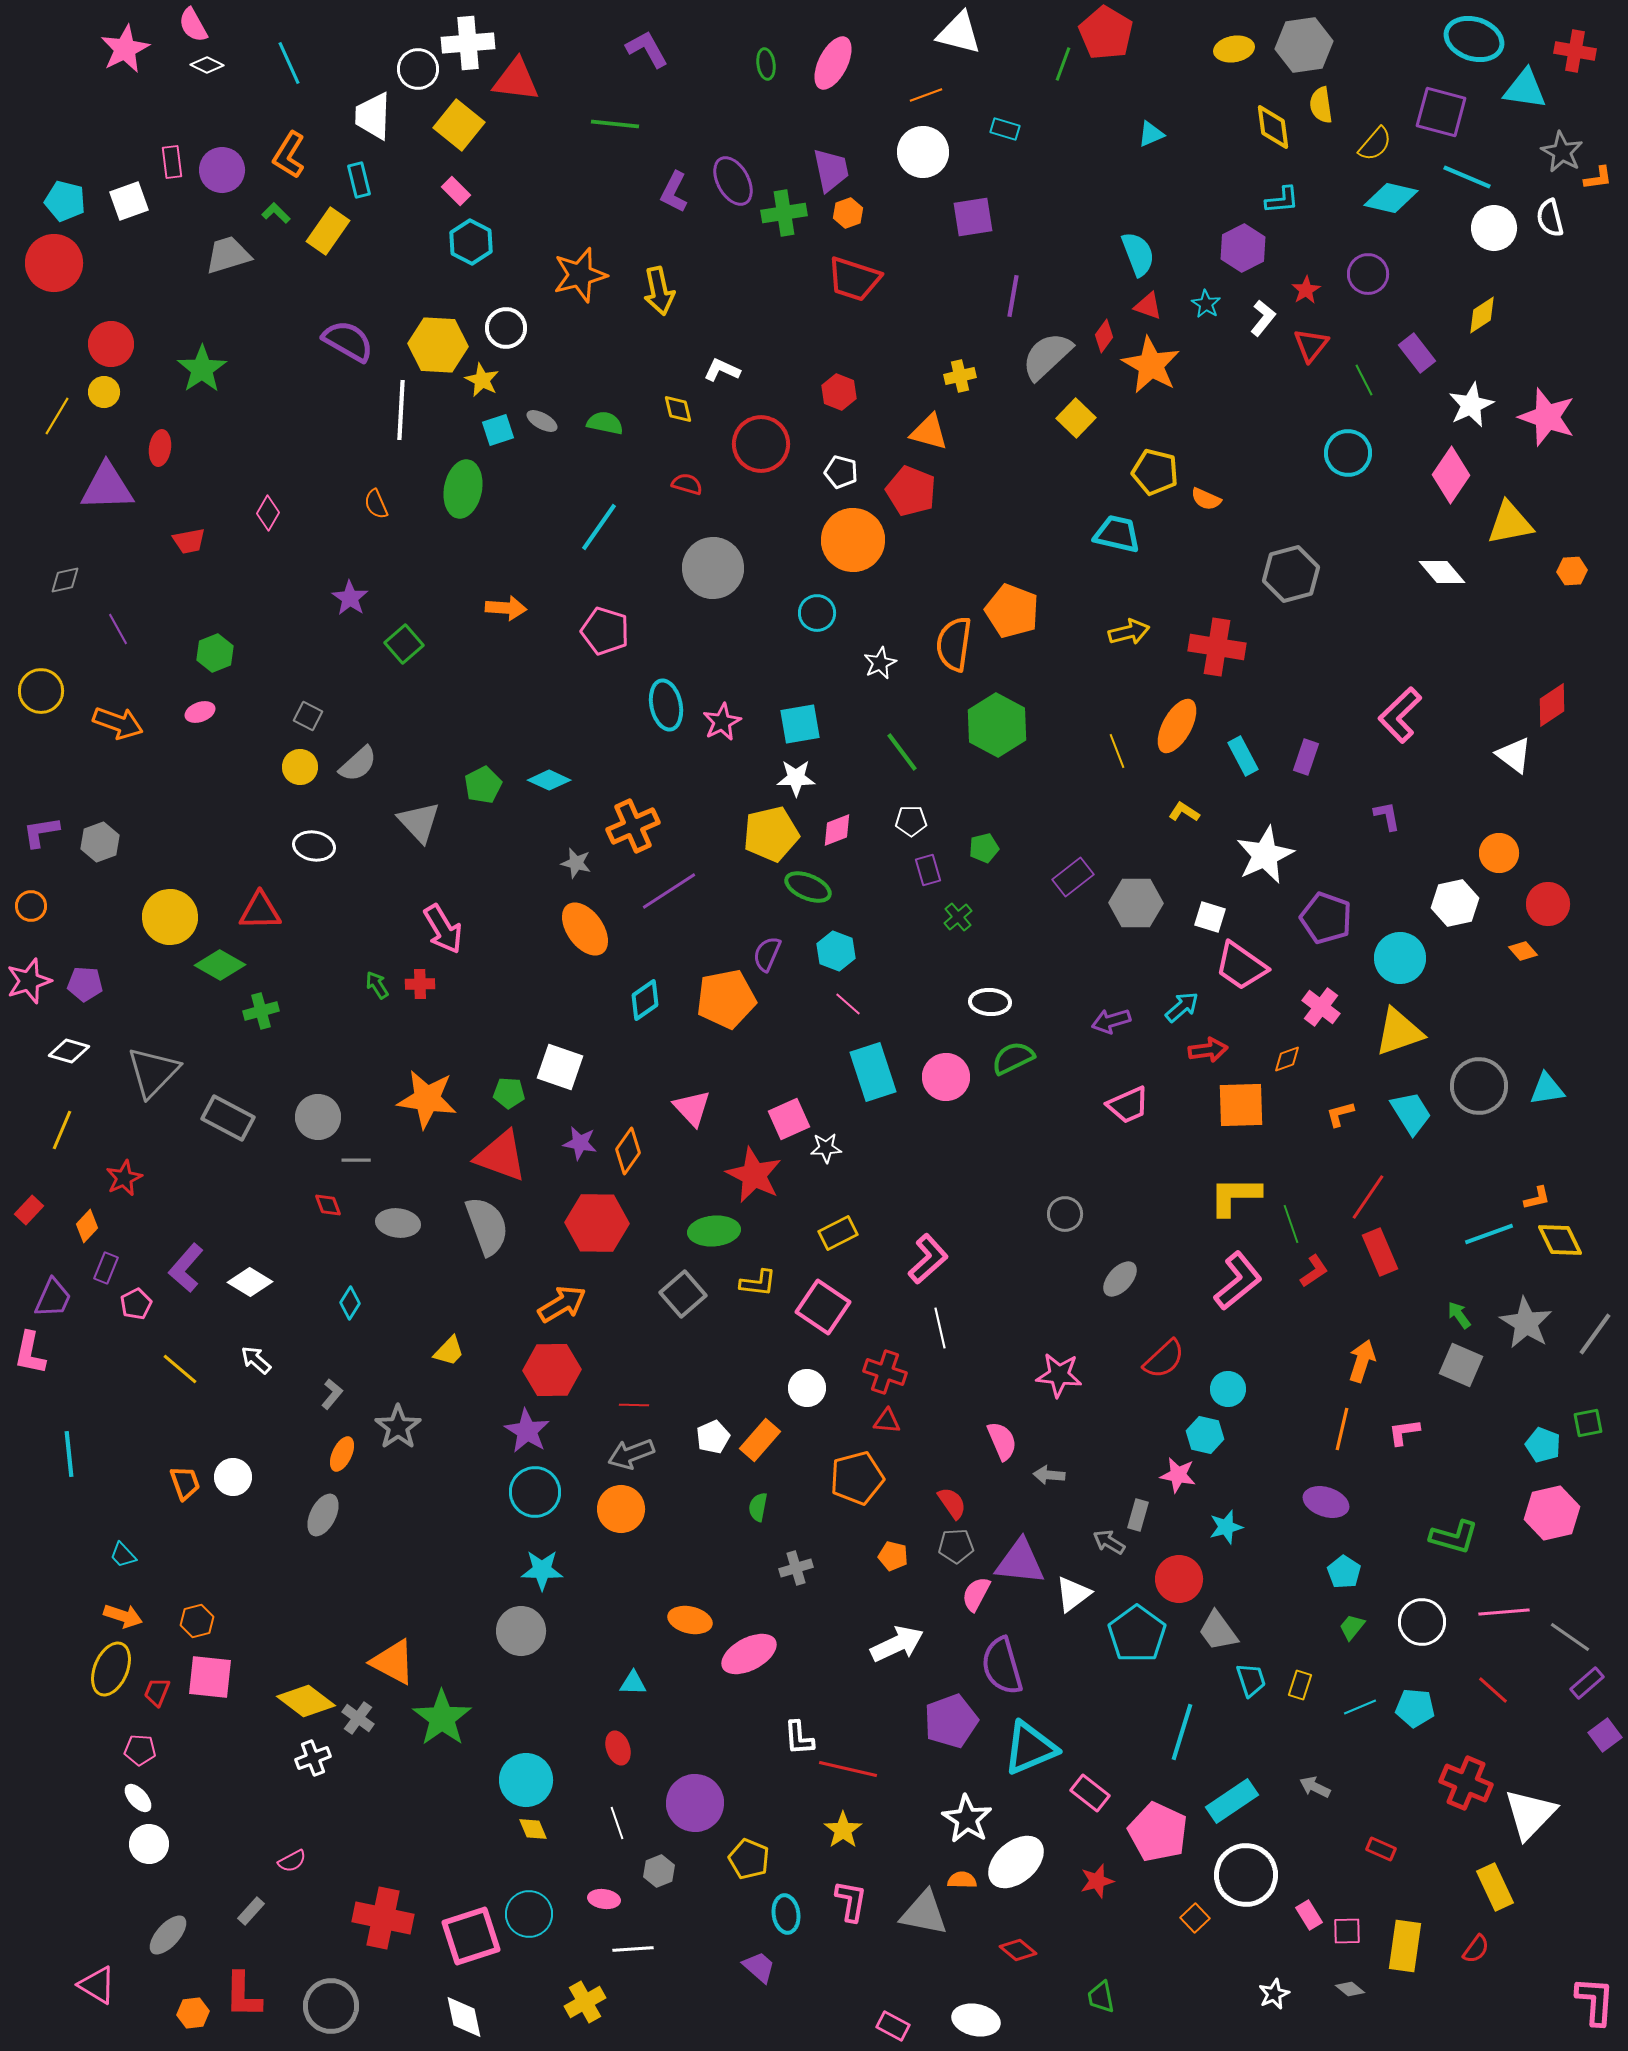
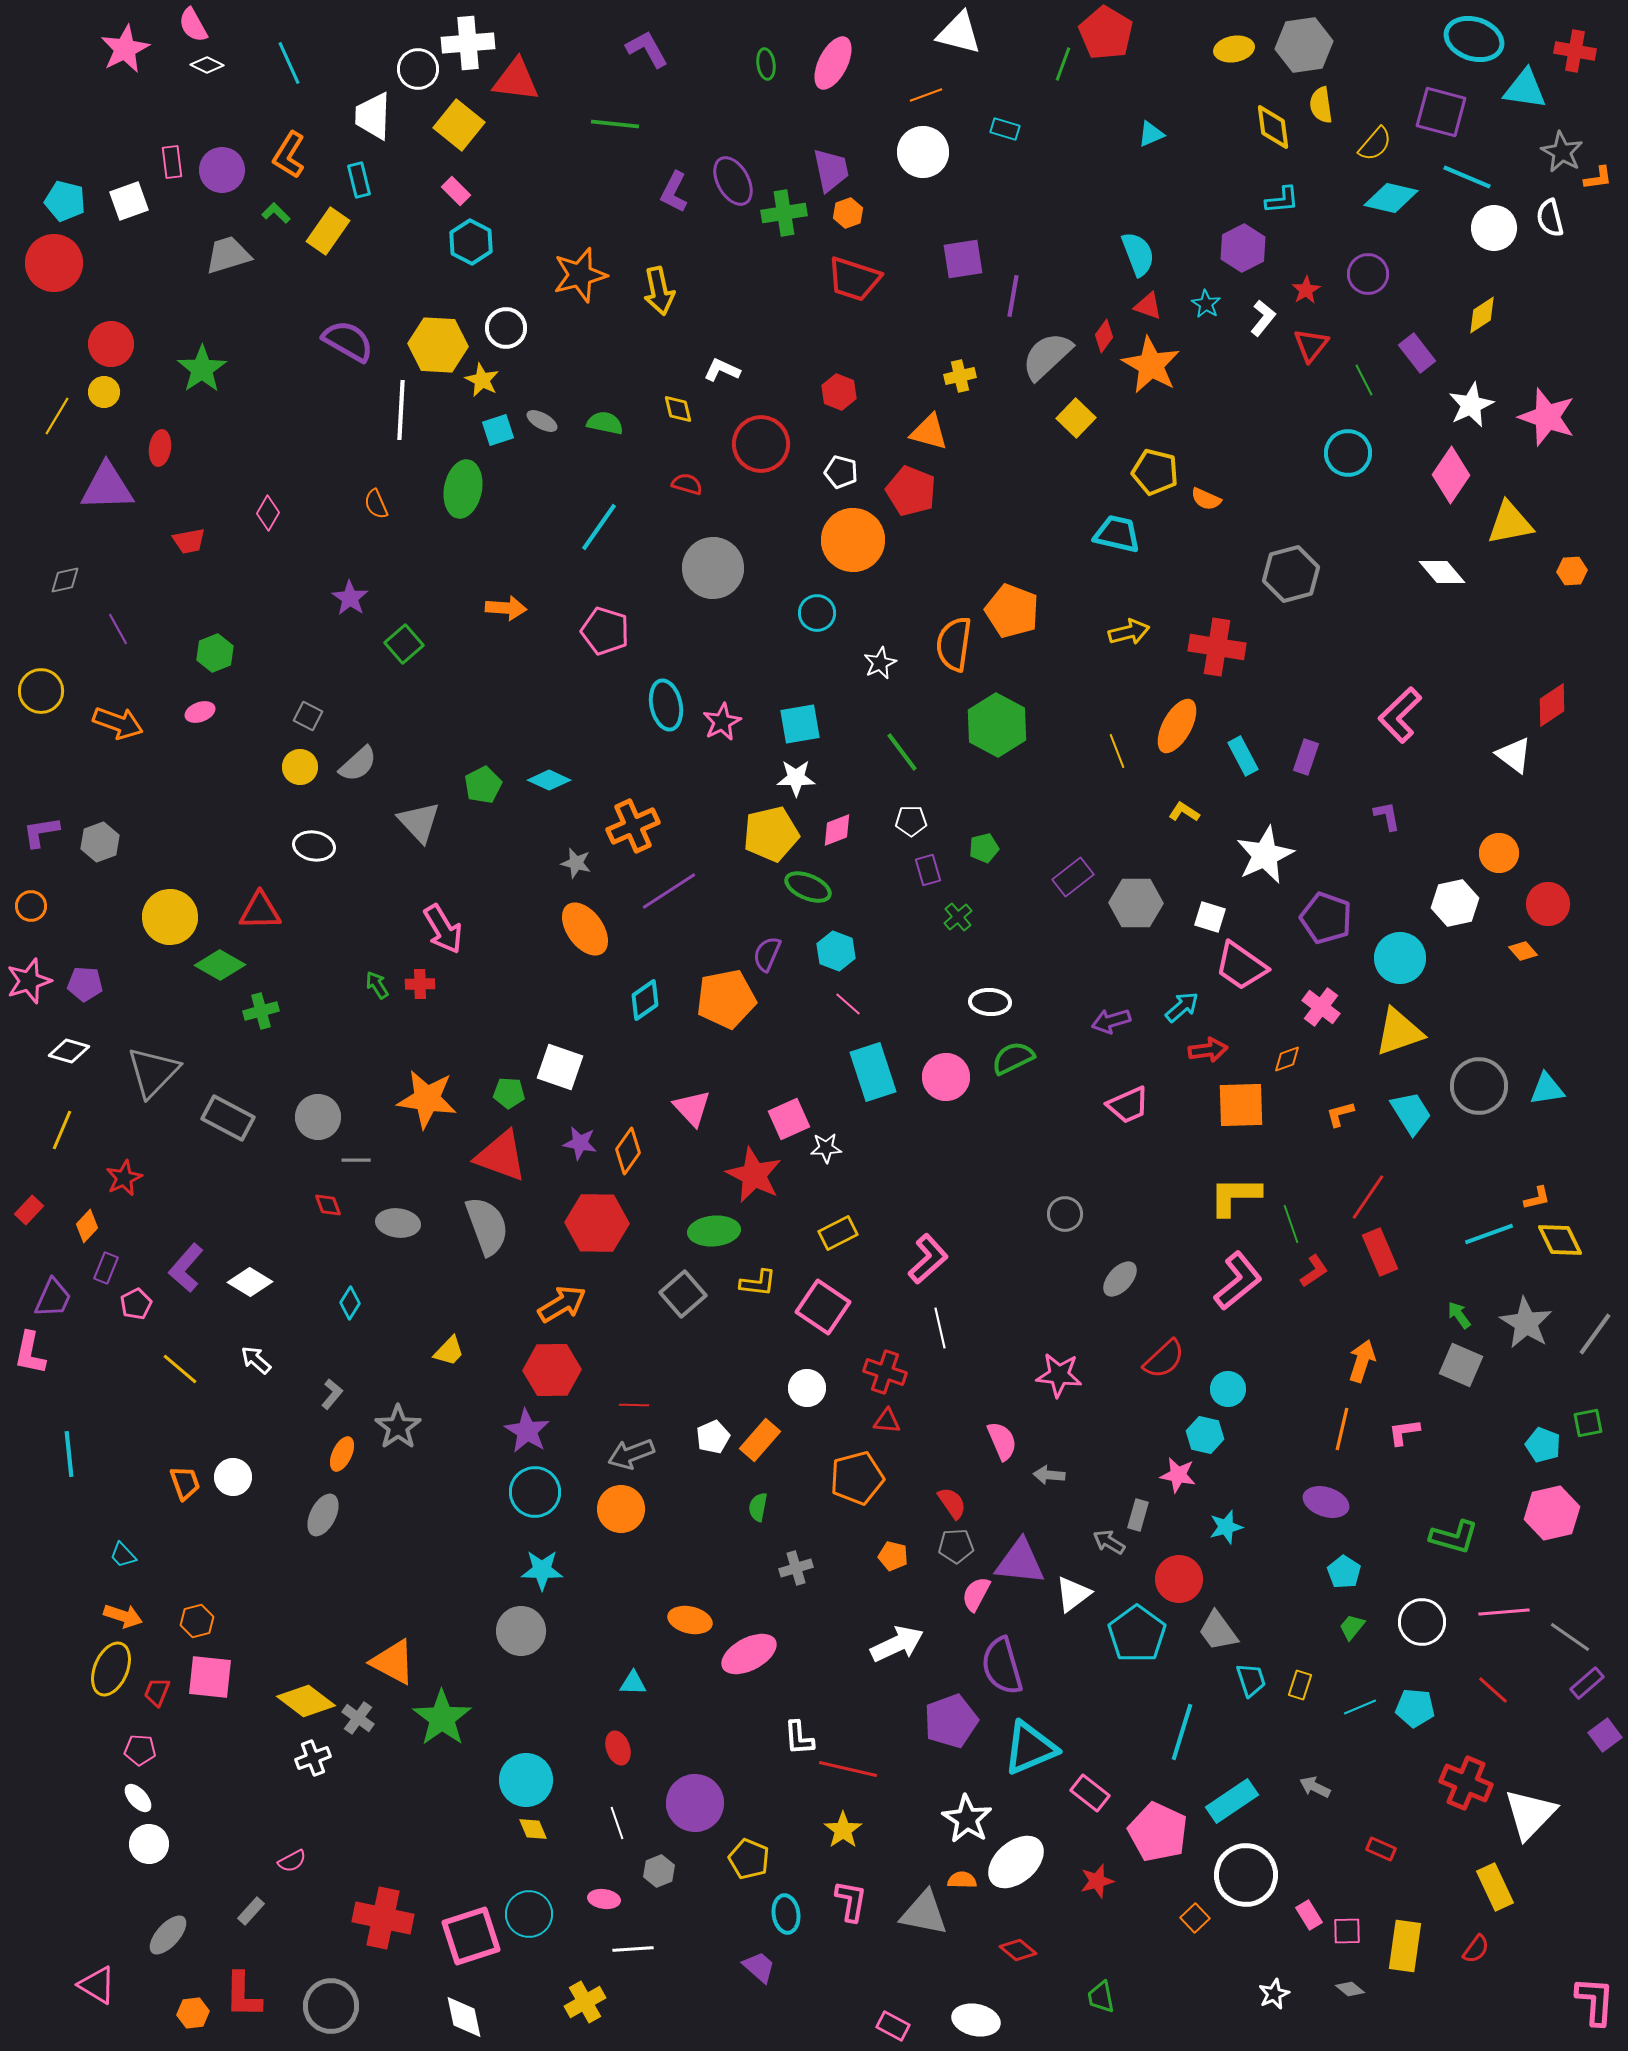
purple square at (973, 217): moved 10 px left, 42 px down
